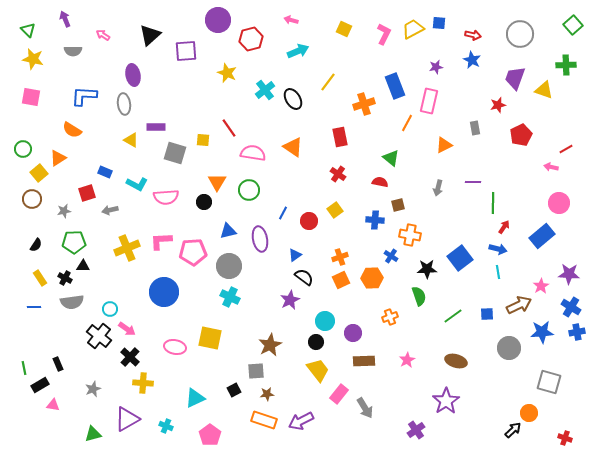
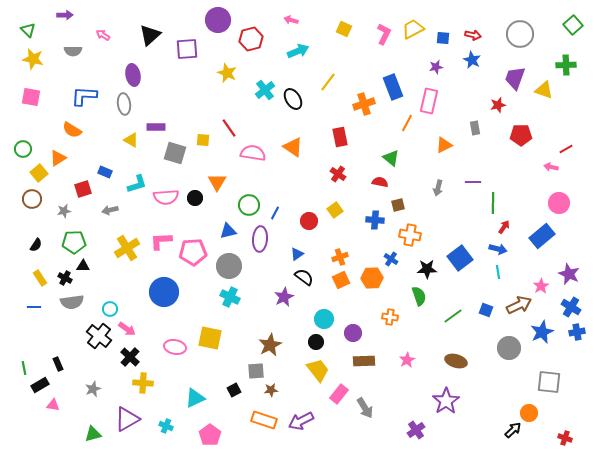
purple arrow at (65, 19): moved 4 px up; rotated 112 degrees clockwise
blue square at (439, 23): moved 4 px right, 15 px down
purple square at (186, 51): moved 1 px right, 2 px up
blue rectangle at (395, 86): moved 2 px left, 1 px down
red pentagon at (521, 135): rotated 25 degrees clockwise
cyan L-shape at (137, 184): rotated 45 degrees counterclockwise
green circle at (249, 190): moved 15 px down
red square at (87, 193): moved 4 px left, 4 px up
black circle at (204, 202): moved 9 px left, 4 px up
blue line at (283, 213): moved 8 px left
purple ellipse at (260, 239): rotated 15 degrees clockwise
yellow cross at (127, 248): rotated 10 degrees counterclockwise
blue triangle at (295, 255): moved 2 px right, 1 px up
blue cross at (391, 256): moved 3 px down
purple star at (569, 274): rotated 20 degrees clockwise
purple star at (290, 300): moved 6 px left, 3 px up
blue square at (487, 314): moved 1 px left, 4 px up; rotated 24 degrees clockwise
orange cross at (390, 317): rotated 28 degrees clockwise
cyan circle at (325, 321): moved 1 px left, 2 px up
blue star at (542, 332): rotated 20 degrees counterclockwise
gray square at (549, 382): rotated 10 degrees counterclockwise
brown star at (267, 394): moved 4 px right, 4 px up
